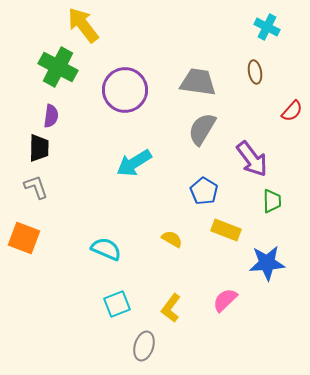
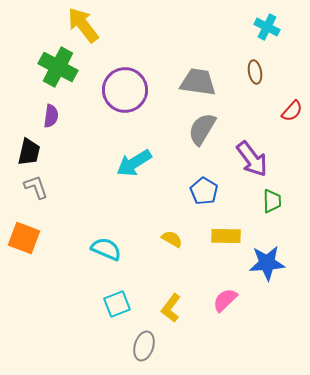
black trapezoid: moved 10 px left, 4 px down; rotated 12 degrees clockwise
yellow rectangle: moved 6 px down; rotated 20 degrees counterclockwise
